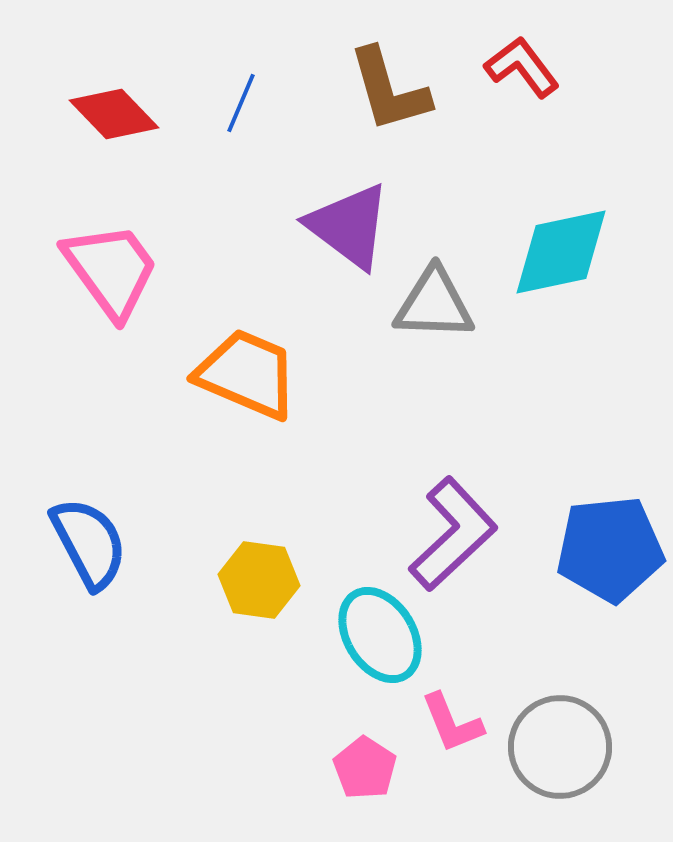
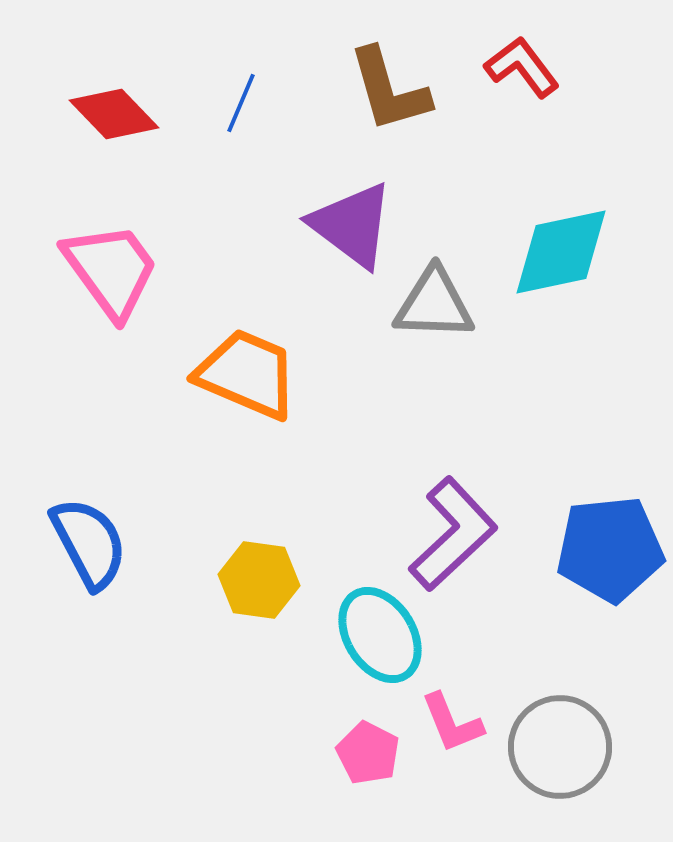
purple triangle: moved 3 px right, 1 px up
pink pentagon: moved 3 px right, 15 px up; rotated 6 degrees counterclockwise
